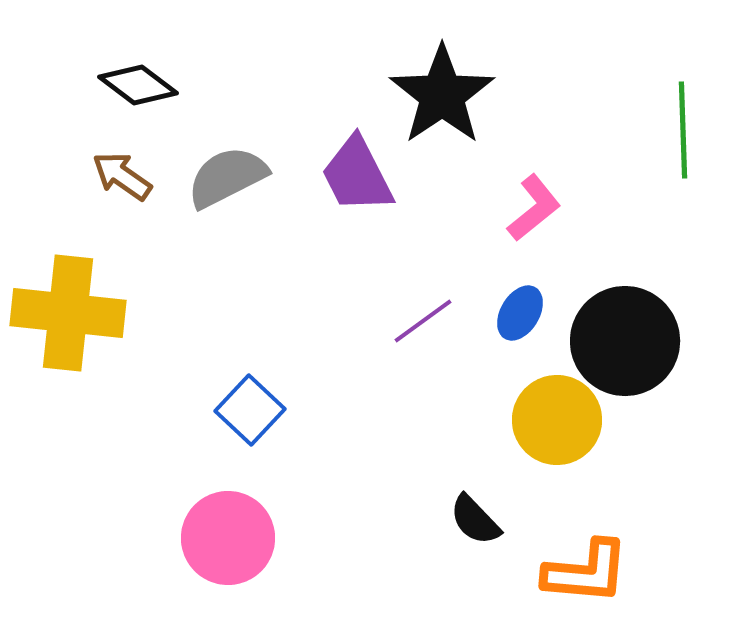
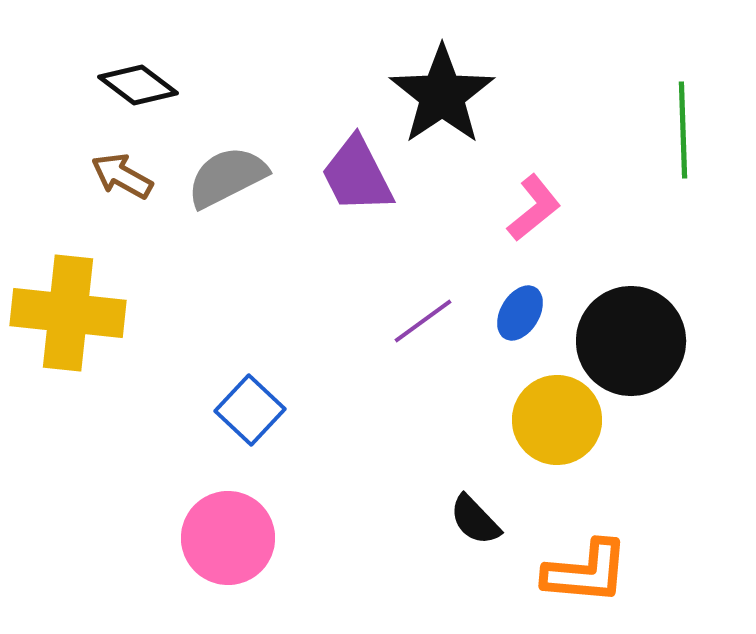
brown arrow: rotated 6 degrees counterclockwise
black circle: moved 6 px right
